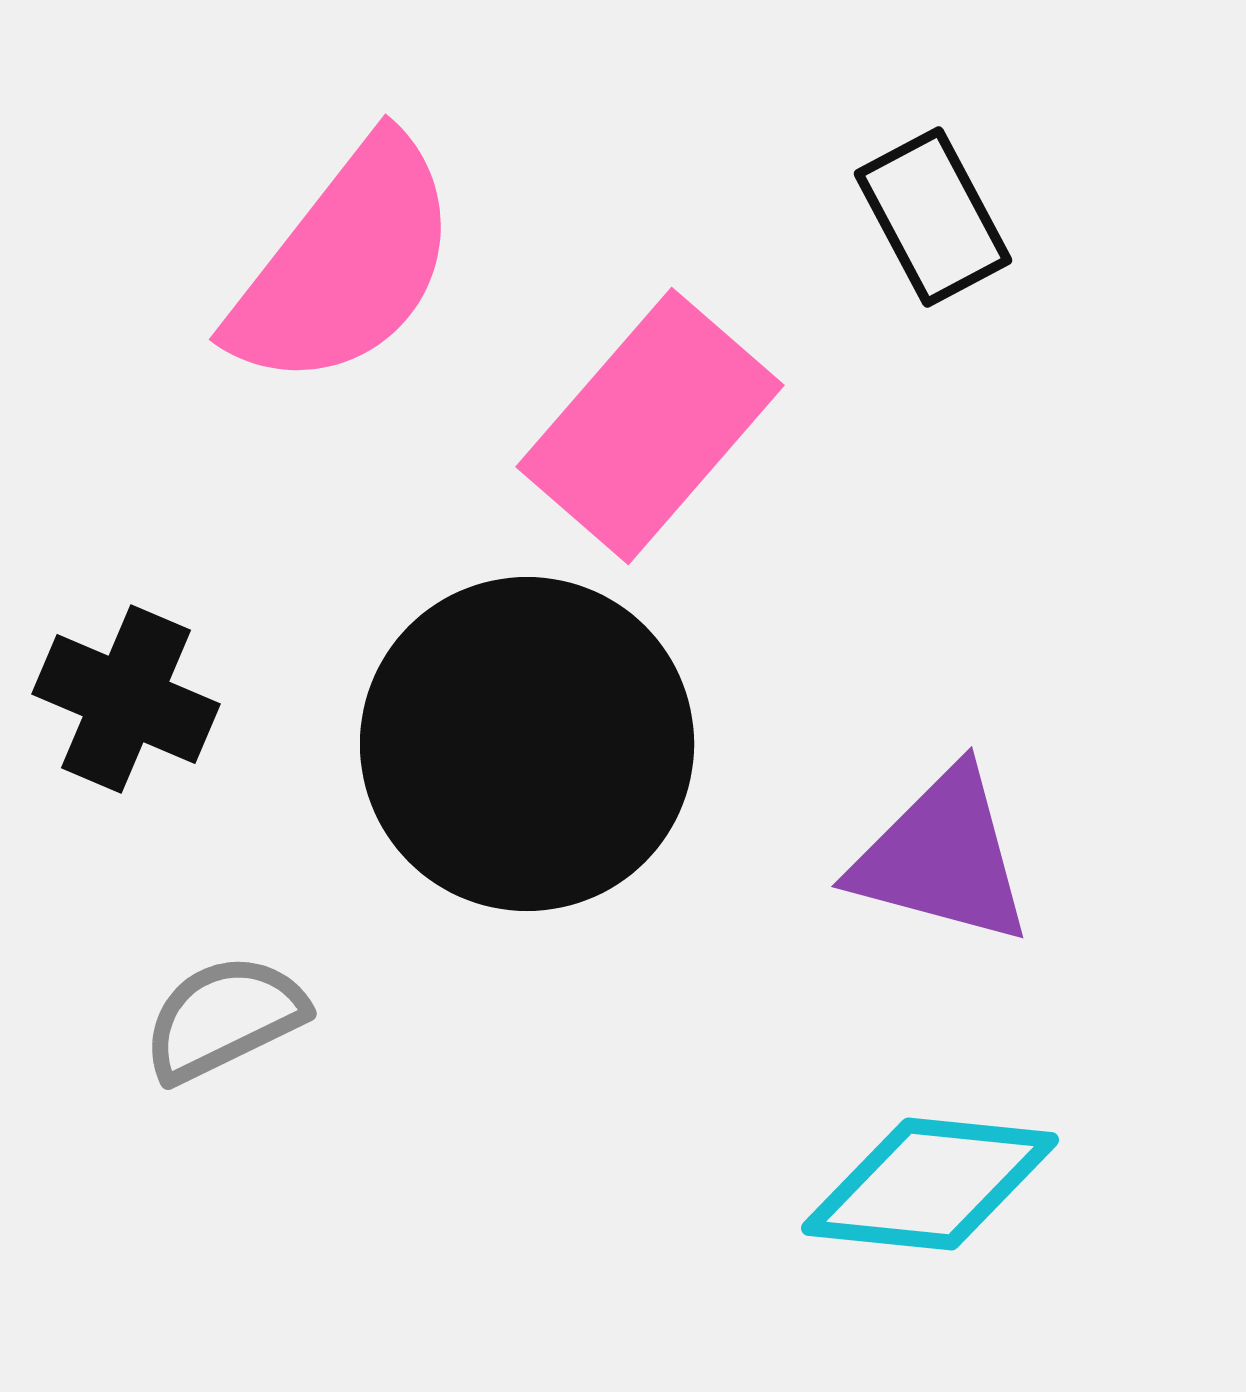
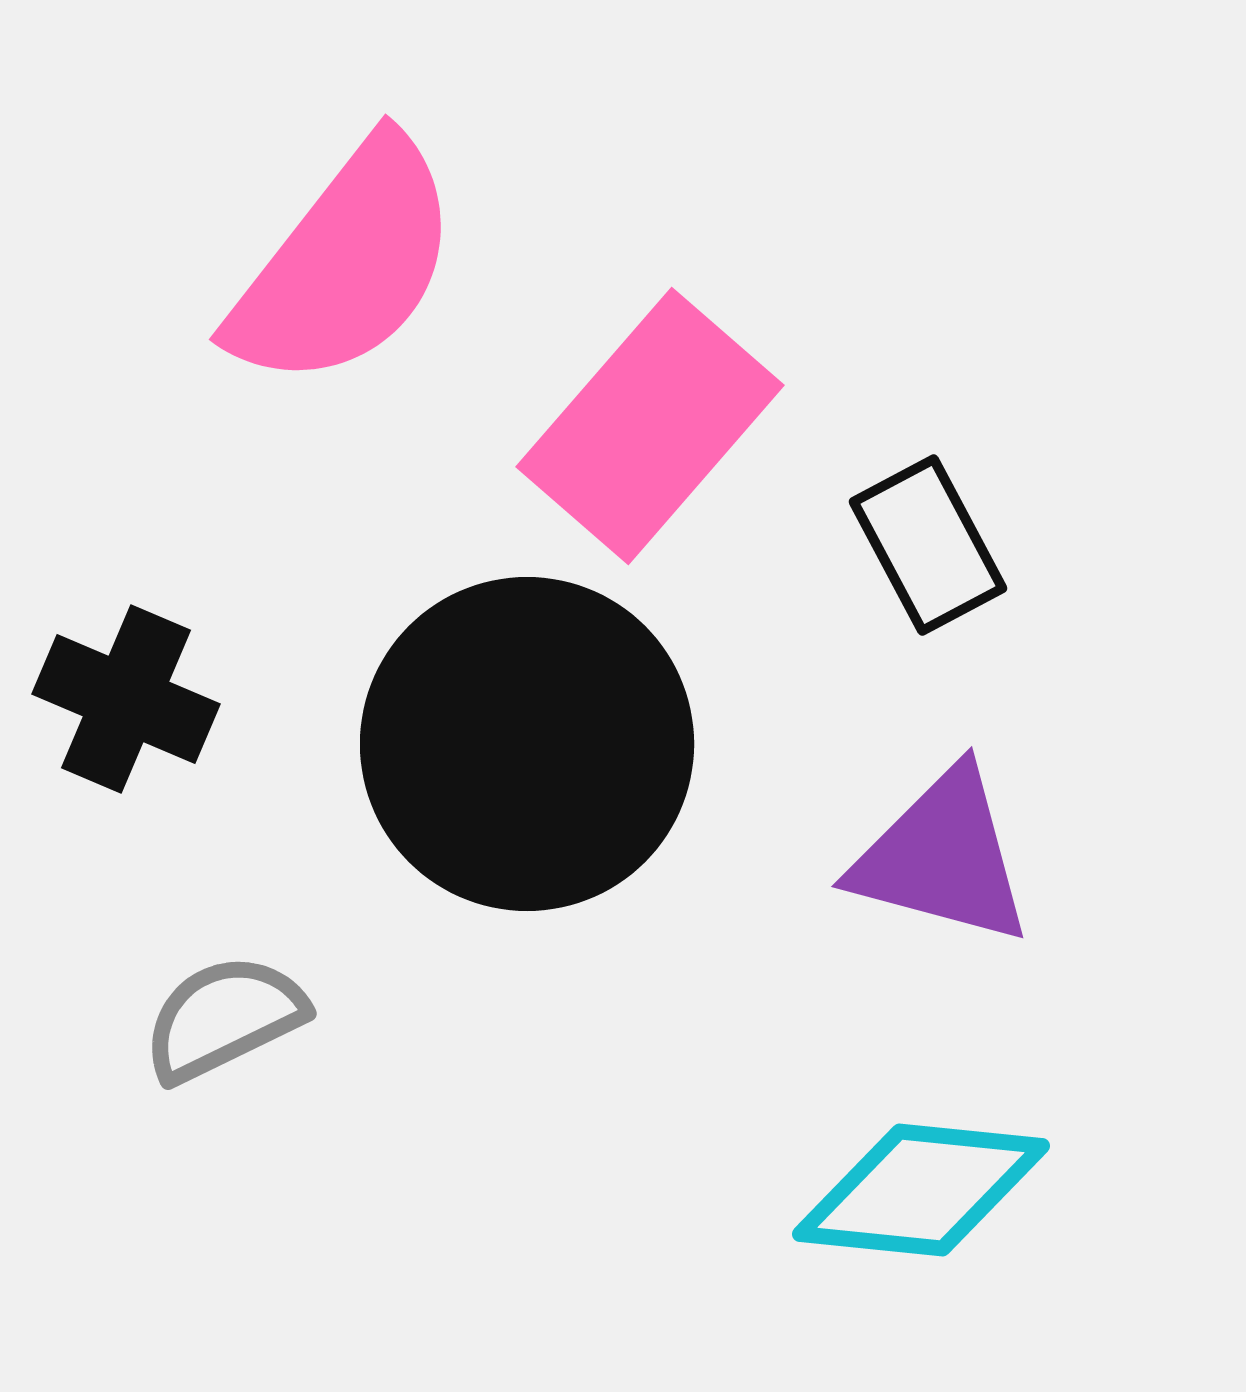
black rectangle: moved 5 px left, 328 px down
cyan diamond: moved 9 px left, 6 px down
